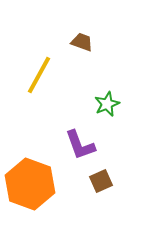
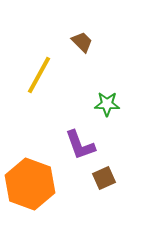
brown trapezoid: rotated 25 degrees clockwise
green star: rotated 25 degrees clockwise
brown square: moved 3 px right, 3 px up
